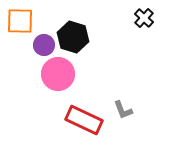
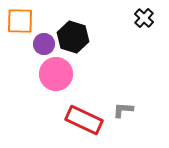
purple circle: moved 1 px up
pink circle: moved 2 px left
gray L-shape: rotated 115 degrees clockwise
